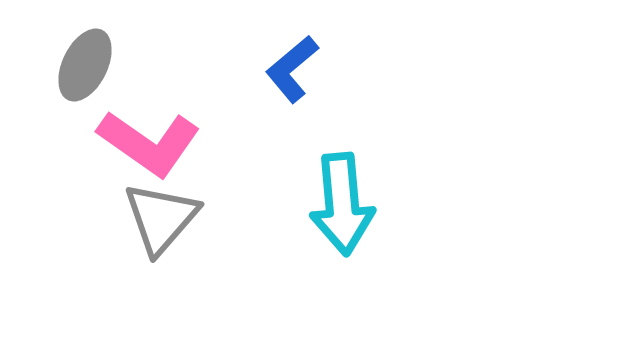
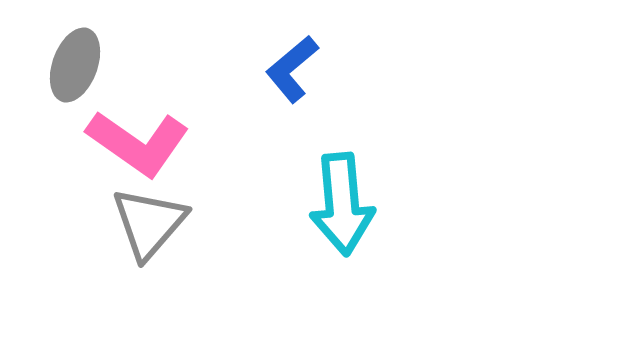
gray ellipse: moved 10 px left; rotated 6 degrees counterclockwise
pink L-shape: moved 11 px left
gray triangle: moved 12 px left, 5 px down
